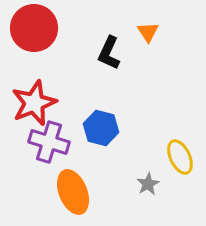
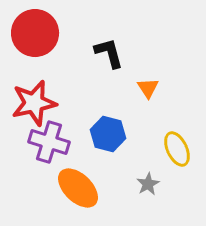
red circle: moved 1 px right, 5 px down
orange triangle: moved 56 px down
black L-shape: rotated 140 degrees clockwise
red star: rotated 9 degrees clockwise
blue hexagon: moved 7 px right, 6 px down
yellow ellipse: moved 3 px left, 8 px up
orange ellipse: moved 5 px right, 4 px up; rotated 24 degrees counterclockwise
